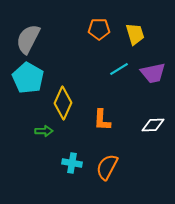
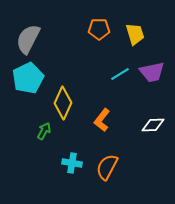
cyan line: moved 1 px right, 5 px down
purple trapezoid: moved 1 px left, 1 px up
cyan pentagon: rotated 16 degrees clockwise
orange L-shape: rotated 35 degrees clockwise
green arrow: rotated 60 degrees counterclockwise
